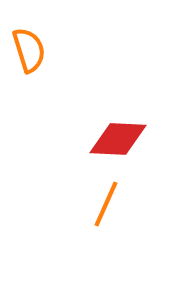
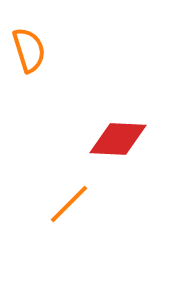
orange line: moved 37 px left; rotated 21 degrees clockwise
